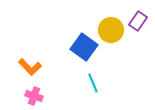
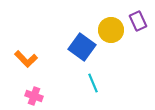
purple rectangle: rotated 60 degrees counterclockwise
blue square: moved 2 px left
orange L-shape: moved 4 px left, 8 px up
